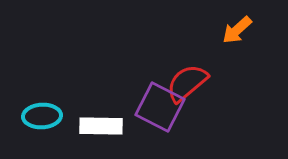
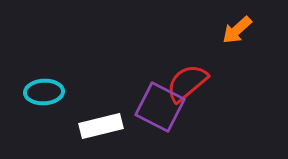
cyan ellipse: moved 2 px right, 24 px up
white rectangle: rotated 15 degrees counterclockwise
